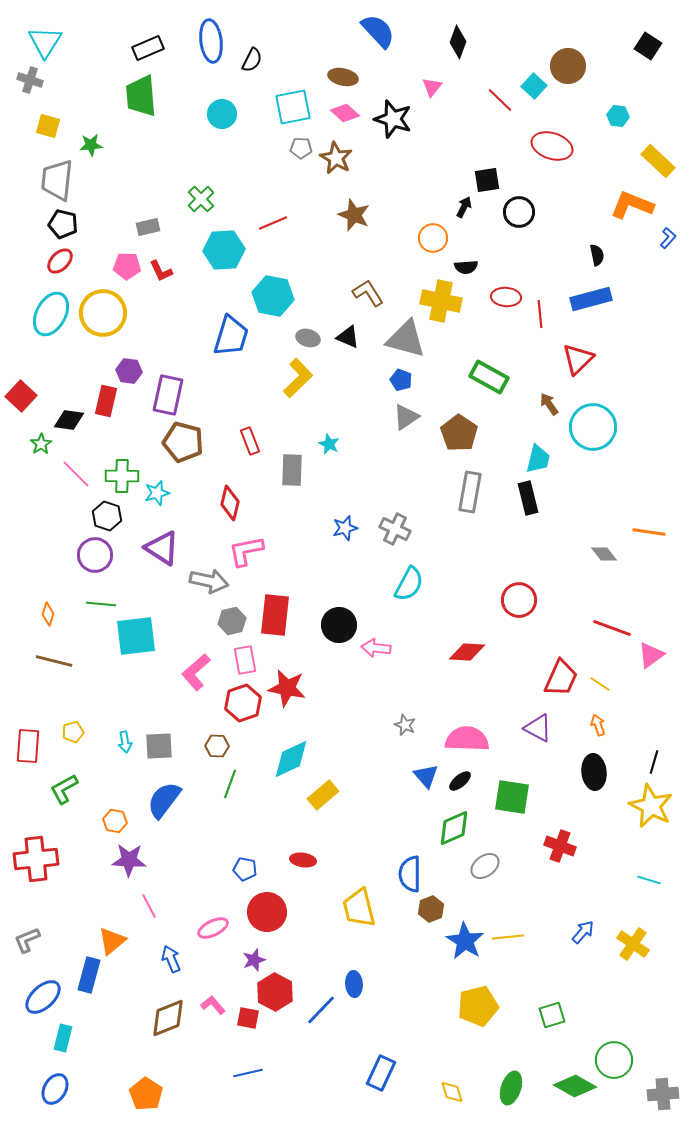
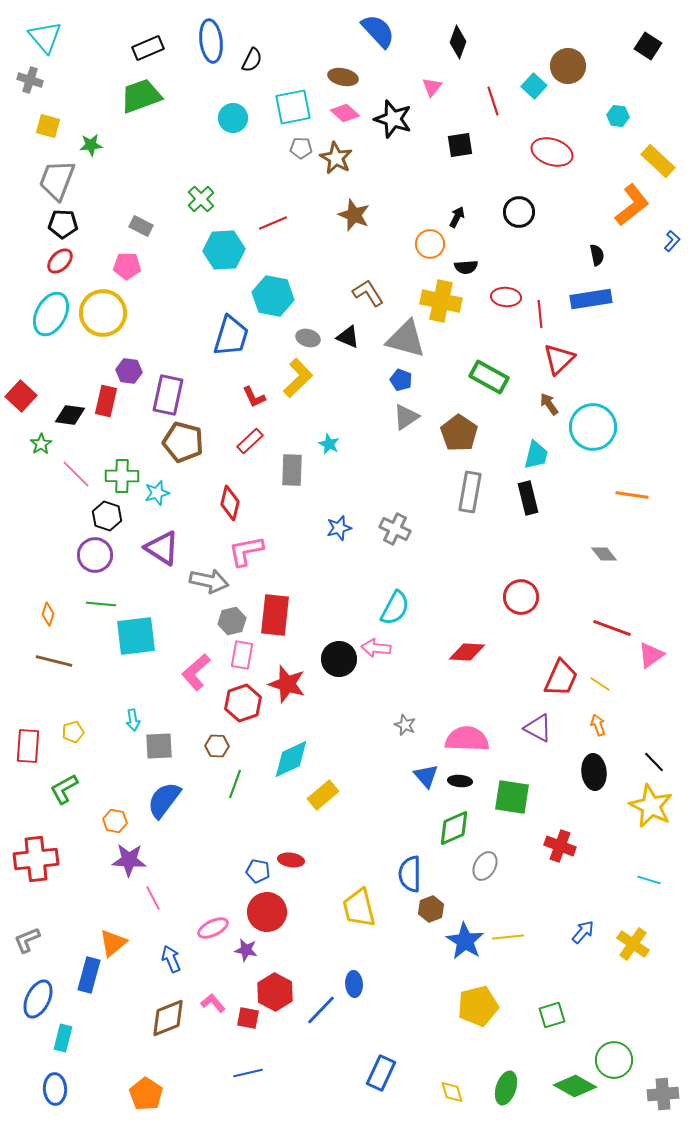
cyan triangle at (45, 42): moved 5 px up; rotated 12 degrees counterclockwise
green trapezoid at (141, 96): rotated 75 degrees clockwise
red line at (500, 100): moved 7 px left, 1 px down; rotated 28 degrees clockwise
cyan circle at (222, 114): moved 11 px right, 4 px down
red ellipse at (552, 146): moved 6 px down
gray trapezoid at (57, 180): rotated 15 degrees clockwise
black square at (487, 180): moved 27 px left, 35 px up
orange L-shape at (632, 205): rotated 120 degrees clockwise
black arrow at (464, 207): moved 7 px left, 10 px down
black pentagon at (63, 224): rotated 12 degrees counterclockwise
gray rectangle at (148, 227): moved 7 px left, 1 px up; rotated 40 degrees clockwise
orange circle at (433, 238): moved 3 px left, 6 px down
blue L-shape at (668, 238): moved 4 px right, 3 px down
red L-shape at (161, 271): moved 93 px right, 126 px down
blue rectangle at (591, 299): rotated 6 degrees clockwise
red triangle at (578, 359): moved 19 px left
black diamond at (69, 420): moved 1 px right, 5 px up
red rectangle at (250, 441): rotated 68 degrees clockwise
cyan trapezoid at (538, 459): moved 2 px left, 4 px up
blue star at (345, 528): moved 6 px left
orange line at (649, 532): moved 17 px left, 37 px up
cyan semicircle at (409, 584): moved 14 px left, 24 px down
red circle at (519, 600): moved 2 px right, 3 px up
black circle at (339, 625): moved 34 px down
pink rectangle at (245, 660): moved 3 px left, 5 px up; rotated 20 degrees clockwise
red star at (287, 688): moved 4 px up; rotated 6 degrees clockwise
cyan arrow at (125, 742): moved 8 px right, 22 px up
black line at (654, 762): rotated 60 degrees counterclockwise
black ellipse at (460, 781): rotated 45 degrees clockwise
green line at (230, 784): moved 5 px right
red ellipse at (303, 860): moved 12 px left
gray ellipse at (485, 866): rotated 24 degrees counterclockwise
blue pentagon at (245, 869): moved 13 px right, 2 px down
pink line at (149, 906): moved 4 px right, 8 px up
orange triangle at (112, 941): moved 1 px right, 2 px down
purple star at (254, 960): moved 8 px left, 10 px up; rotated 30 degrees clockwise
blue ellipse at (43, 997): moved 5 px left, 2 px down; rotated 21 degrees counterclockwise
pink L-shape at (213, 1005): moved 2 px up
green ellipse at (511, 1088): moved 5 px left
blue ellipse at (55, 1089): rotated 32 degrees counterclockwise
